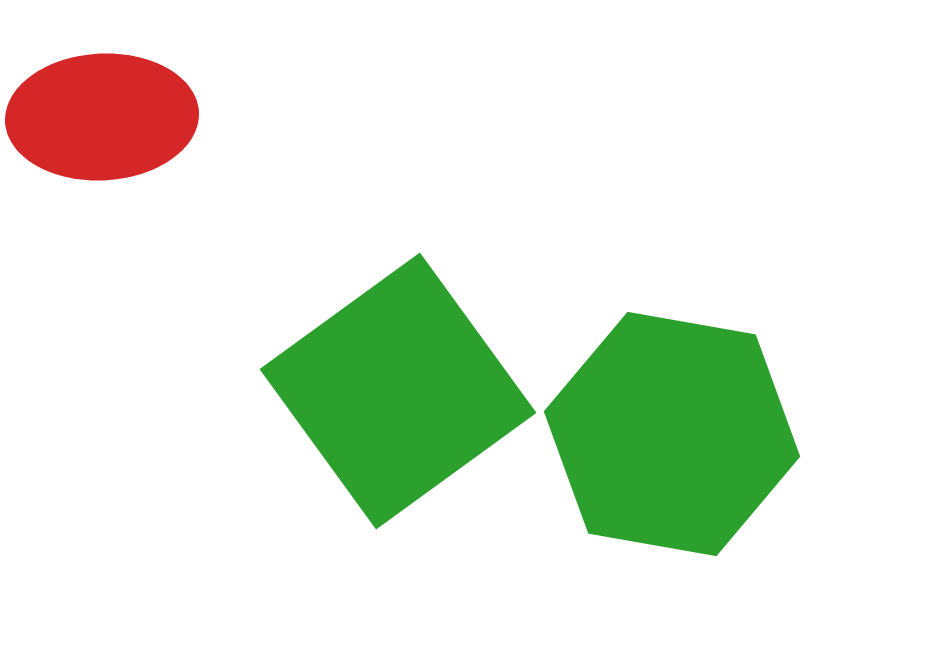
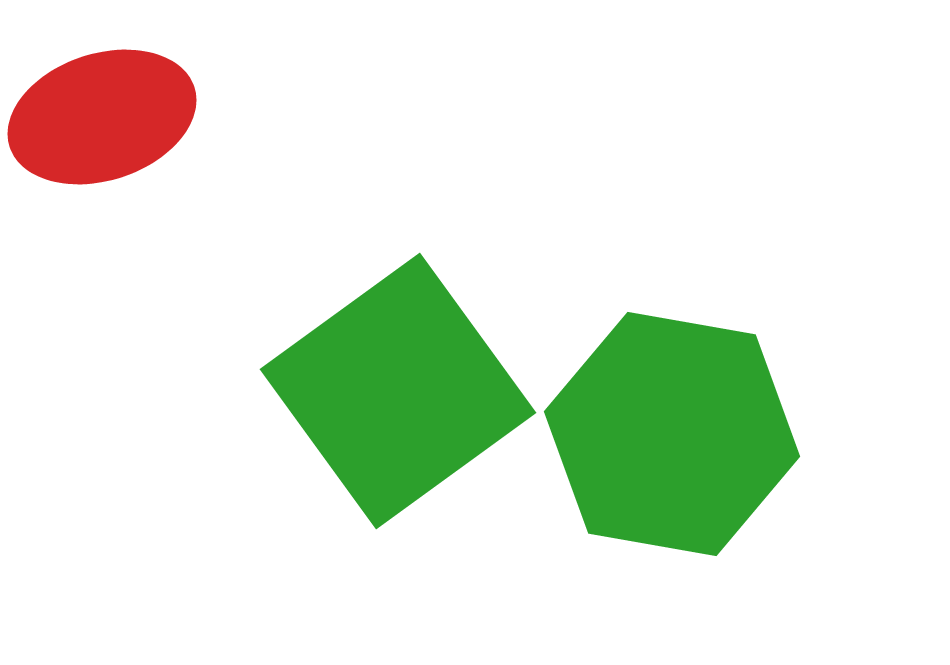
red ellipse: rotated 15 degrees counterclockwise
